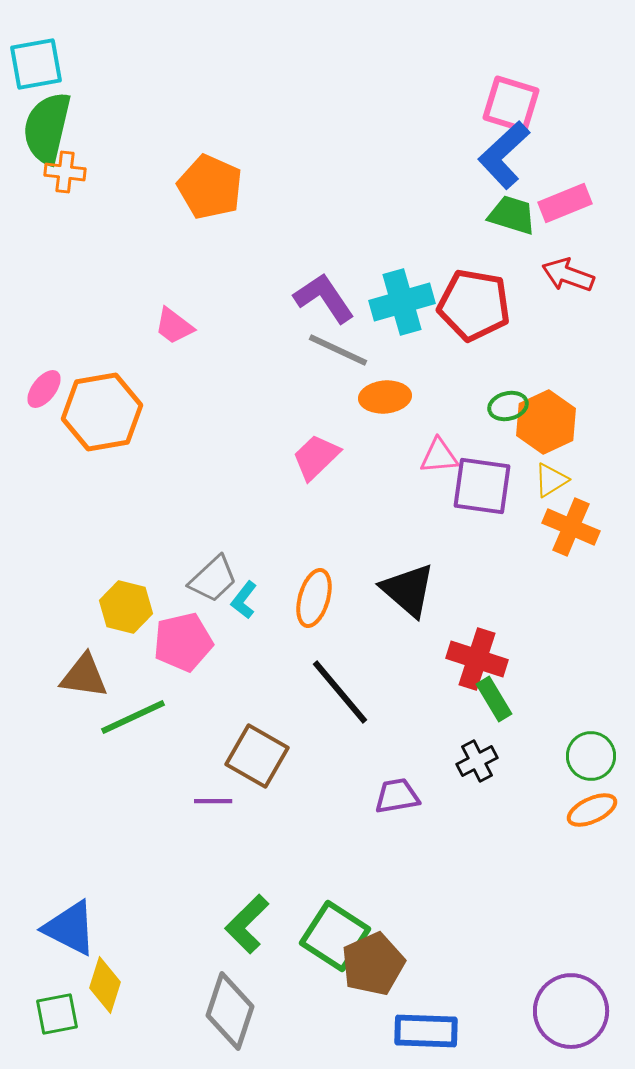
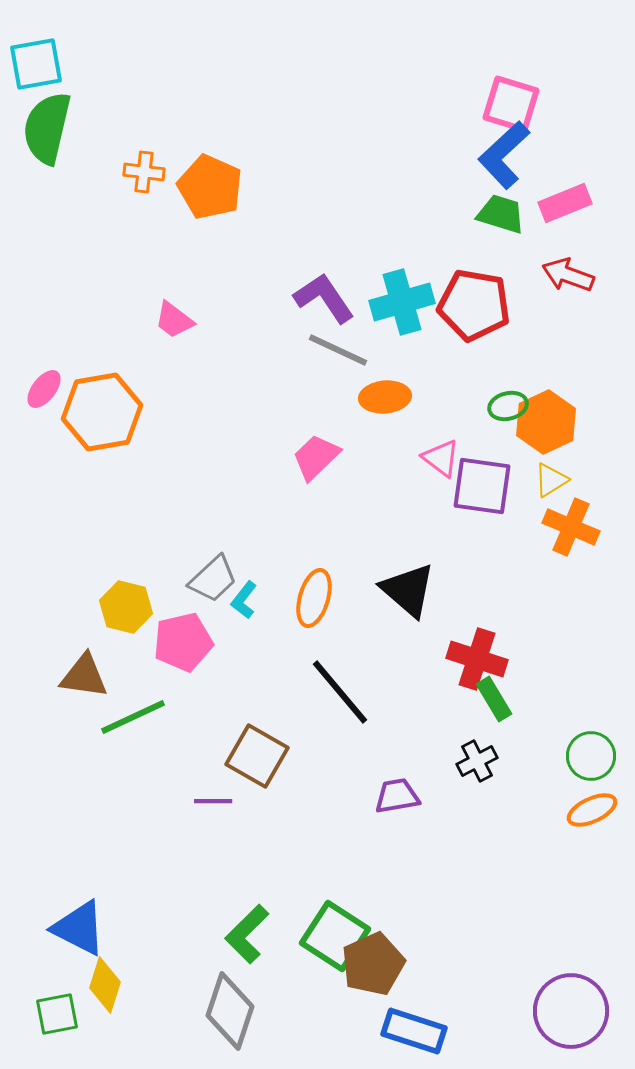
orange cross at (65, 172): moved 79 px right
green trapezoid at (512, 215): moved 11 px left, 1 px up
pink trapezoid at (174, 326): moved 6 px up
pink triangle at (439, 456): moved 2 px right, 2 px down; rotated 42 degrees clockwise
green L-shape at (247, 924): moved 10 px down
blue triangle at (70, 928): moved 9 px right
blue rectangle at (426, 1031): moved 12 px left; rotated 16 degrees clockwise
